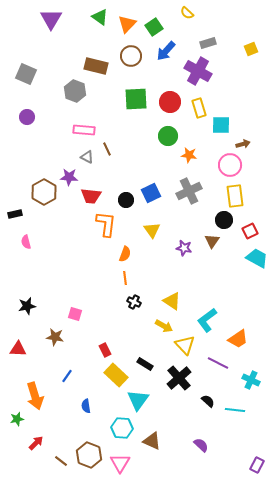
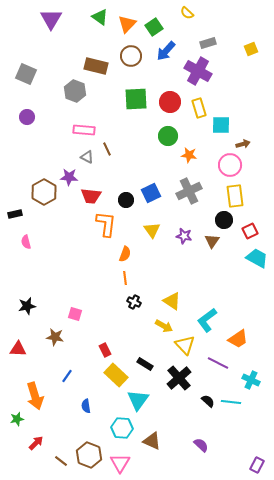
purple star at (184, 248): moved 12 px up
cyan line at (235, 410): moved 4 px left, 8 px up
